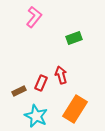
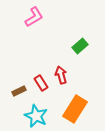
pink L-shape: rotated 20 degrees clockwise
green rectangle: moved 6 px right, 8 px down; rotated 21 degrees counterclockwise
red rectangle: rotated 56 degrees counterclockwise
